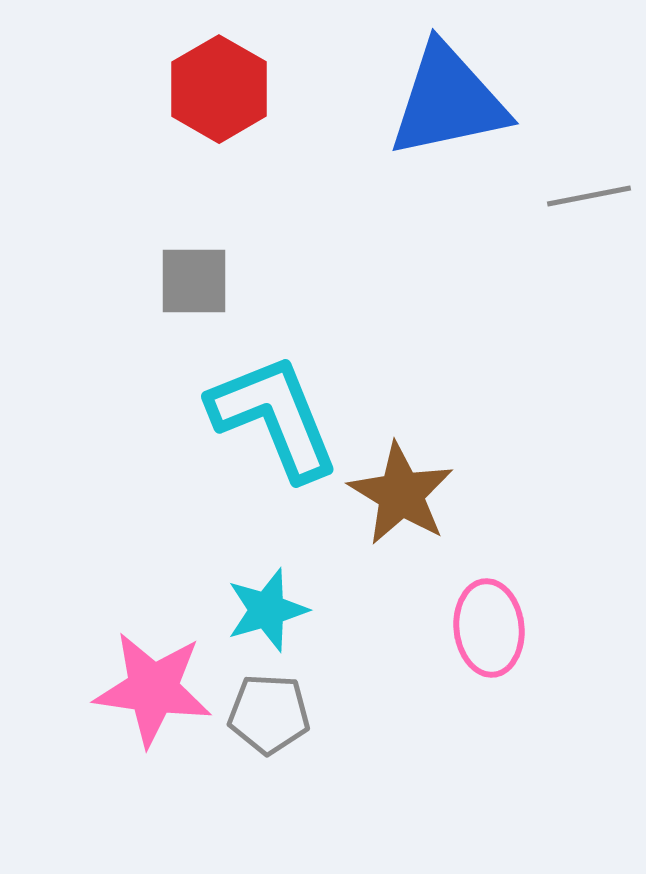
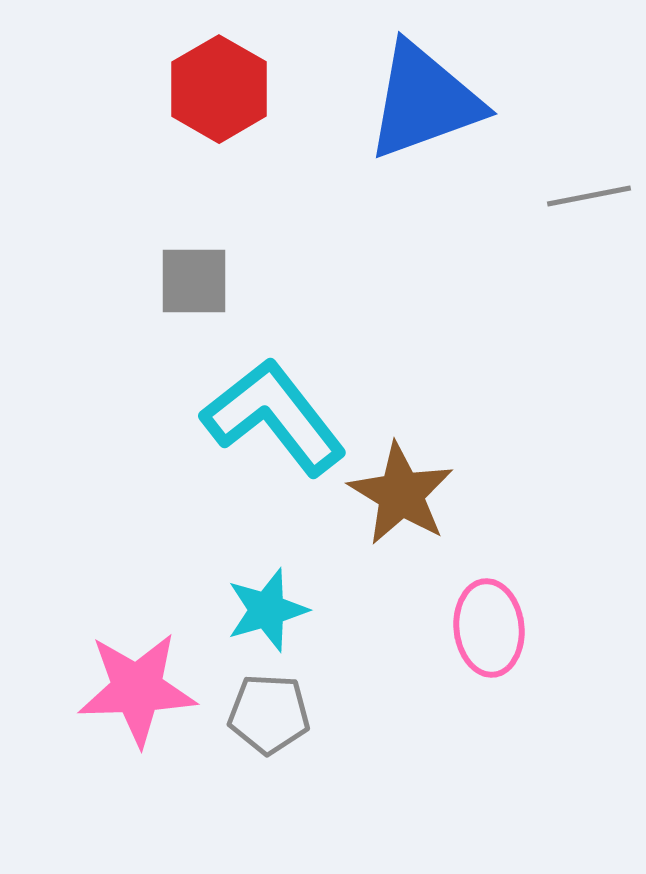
blue triangle: moved 24 px left; rotated 8 degrees counterclockwise
cyan L-shape: rotated 16 degrees counterclockwise
pink star: moved 16 px left; rotated 10 degrees counterclockwise
